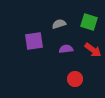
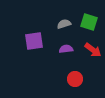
gray semicircle: moved 5 px right
